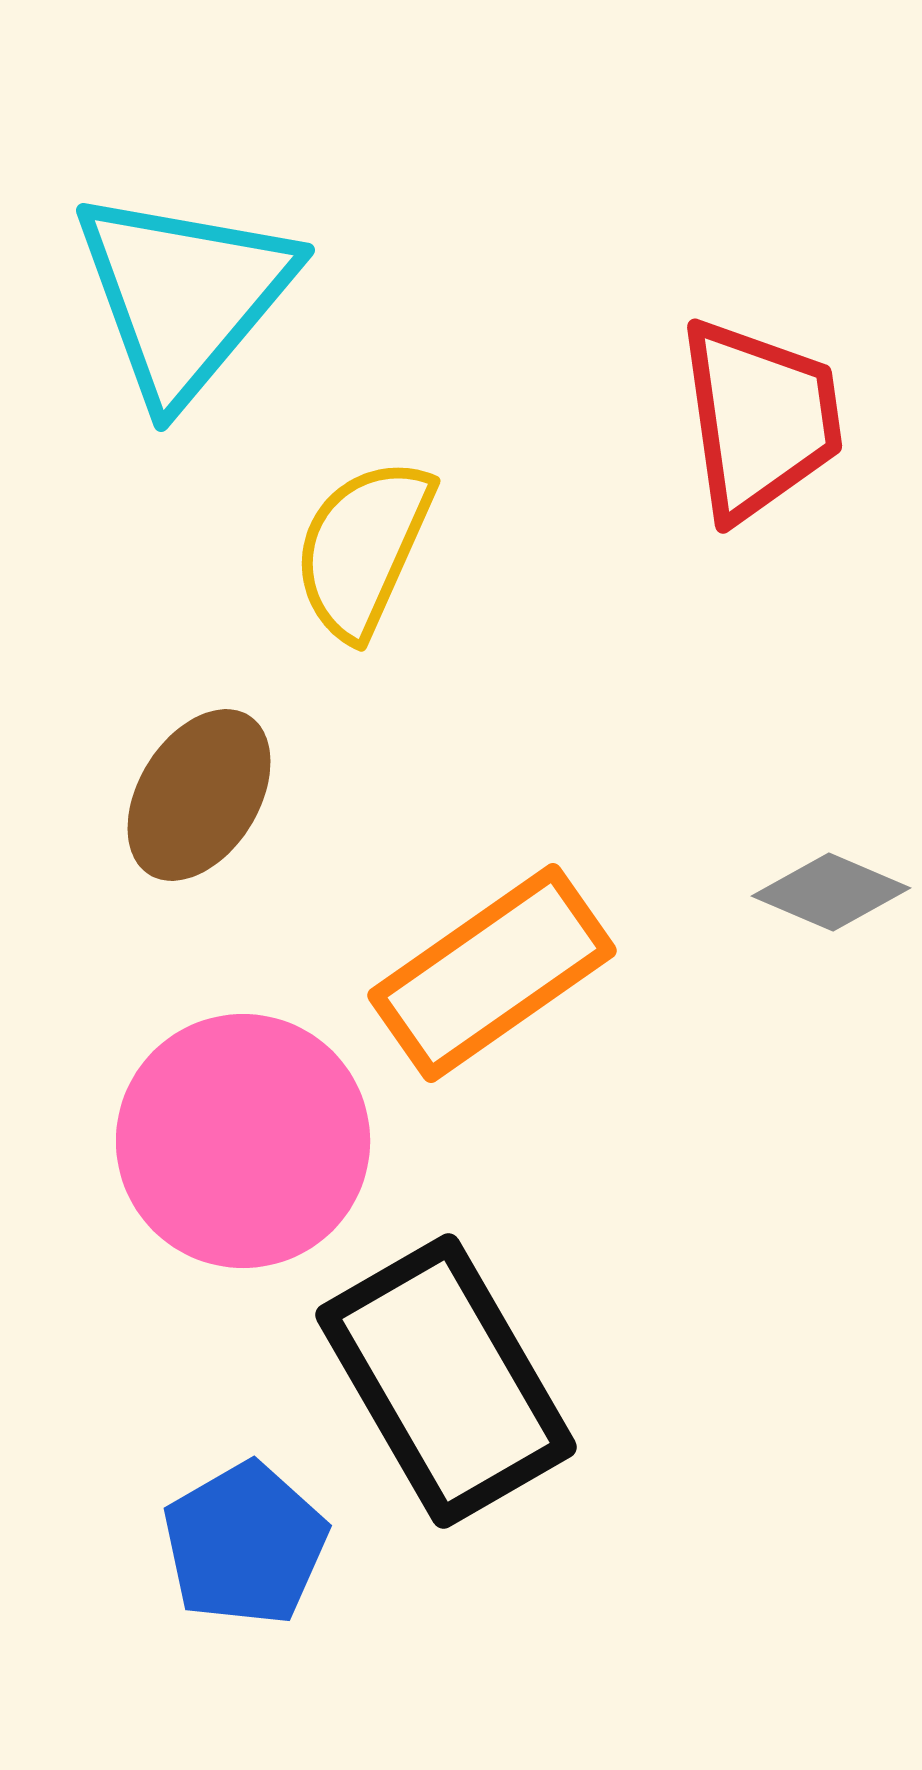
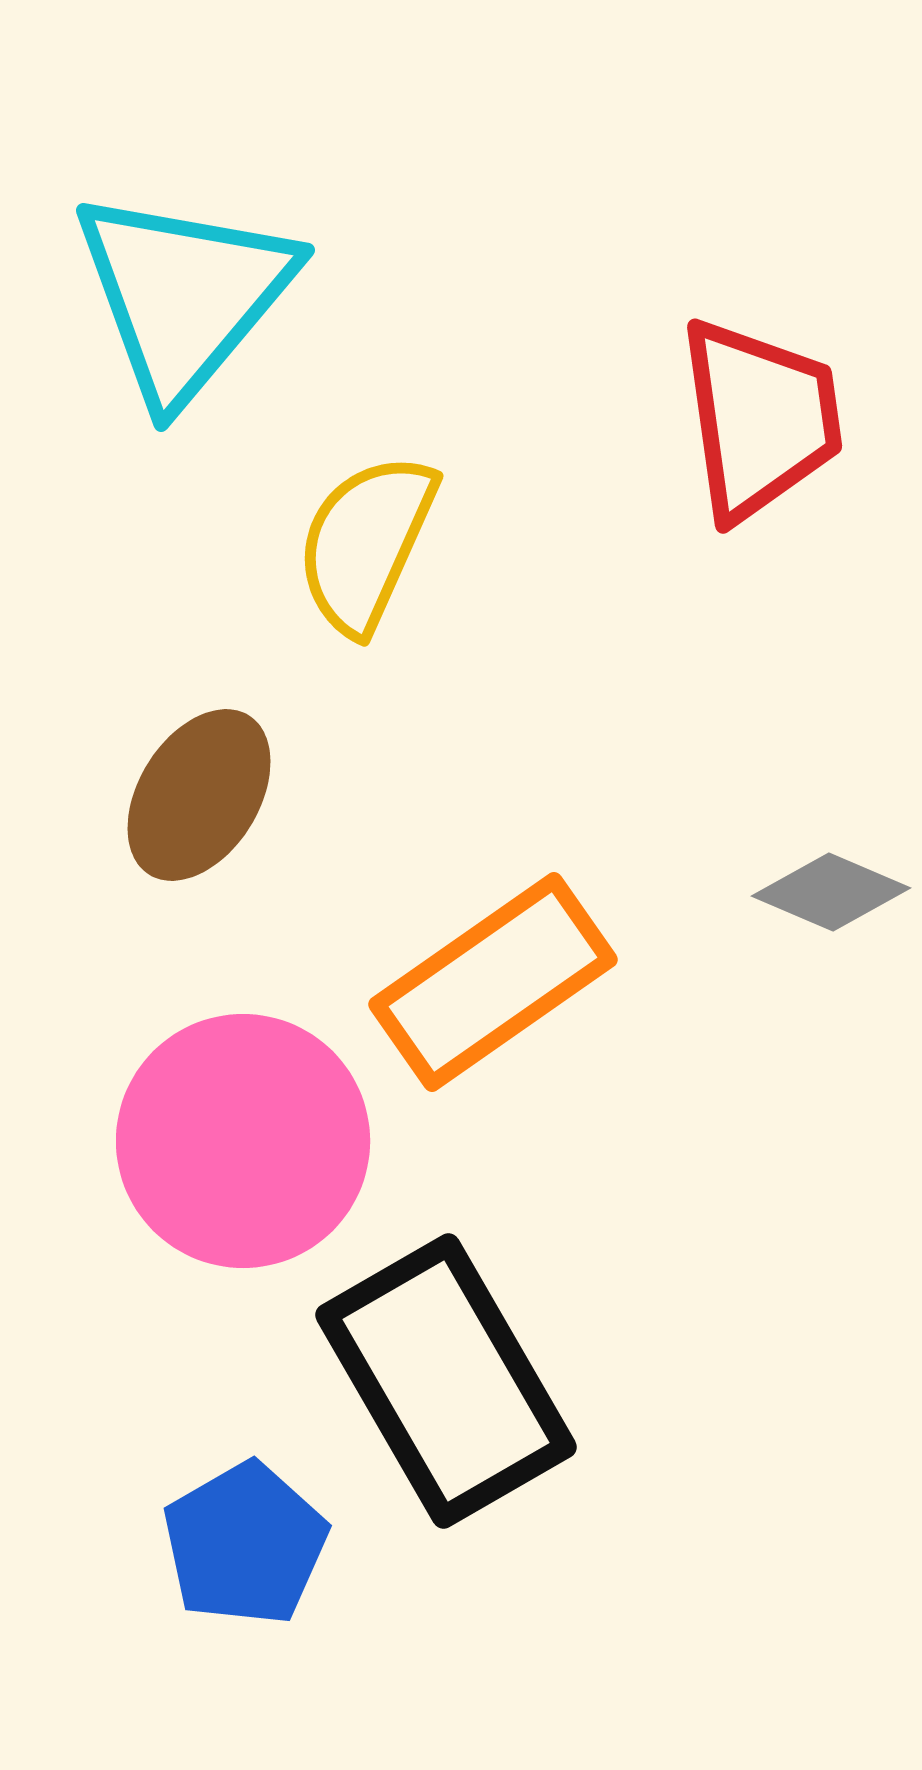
yellow semicircle: moved 3 px right, 5 px up
orange rectangle: moved 1 px right, 9 px down
